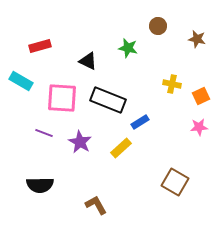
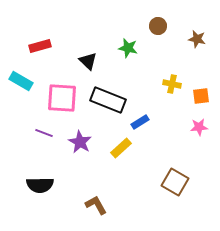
black triangle: rotated 18 degrees clockwise
orange square: rotated 18 degrees clockwise
